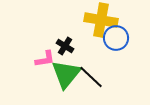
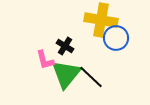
pink L-shape: moved 1 px down; rotated 85 degrees clockwise
